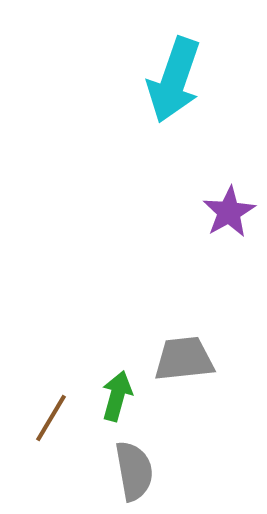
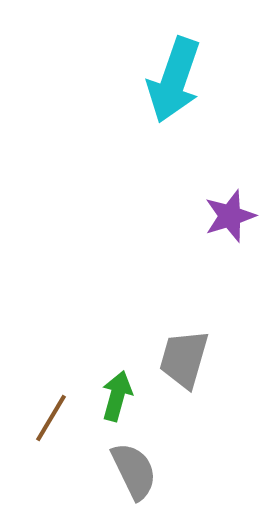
purple star: moved 1 px right, 4 px down; rotated 12 degrees clockwise
gray trapezoid: rotated 68 degrees counterclockwise
gray semicircle: rotated 16 degrees counterclockwise
